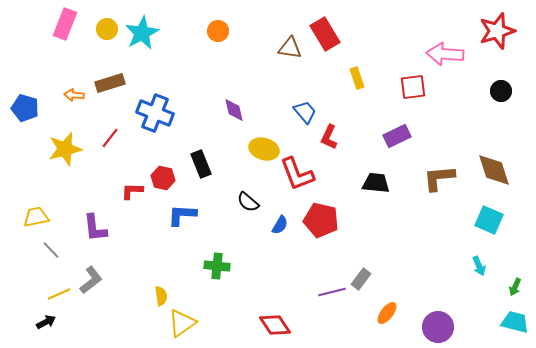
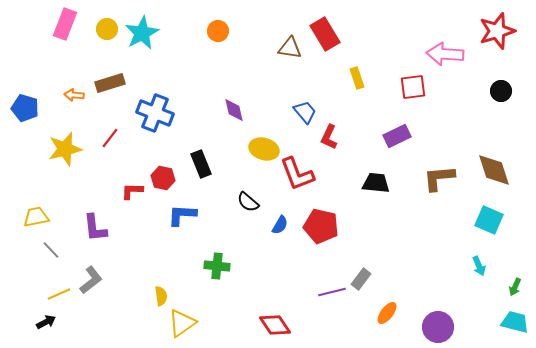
red pentagon at (321, 220): moved 6 px down
